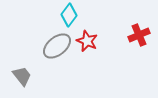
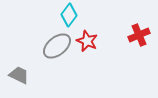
gray trapezoid: moved 3 px left, 1 px up; rotated 25 degrees counterclockwise
